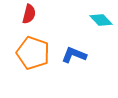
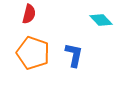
blue L-shape: rotated 80 degrees clockwise
